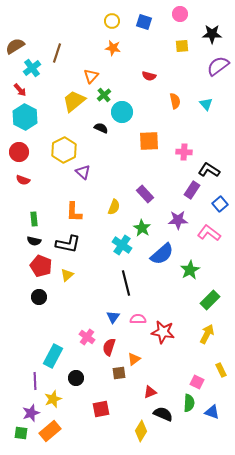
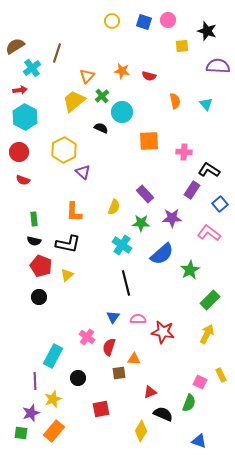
pink circle at (180, 14): moved 12 px left, 6 px down
black star at (212, 34): moved 5 px left, 3 px up; rotated 18 degrees clockwise
orange star at (113, 48): moved 9 px right, 23 px down
purple semicircle at (218, 66): rotated 40 degrees clockwise
orange triangle at (91, 76): moved 4 px left
red arrow at (20, 90): rotated 56 degrees counterclockwise
green cross at (104, 95): moved 2 px left, 1 px down
purple star at (178, 220): moved 6 px left, 2 px up
green star at (142, 228): moved 1 px left, 5 px up; rotated 30 degrees counterclockwise
orange triangle at (134, 359): rotated 40 degrees clockwise
yellow rectangle at (221, 370): moved 5 px down
black circle at (76, 378): moved 2 px right
pink square at (197, 382): moved 3 px right
green semicircle at (189, 403): rotated 18 degrees clockwise
blue triangle at (212, 412): moved 13 px left, 29 px down
orange rectangle at (50, 431): moved 4 px right; rotated 10 degrees counterclockwise
